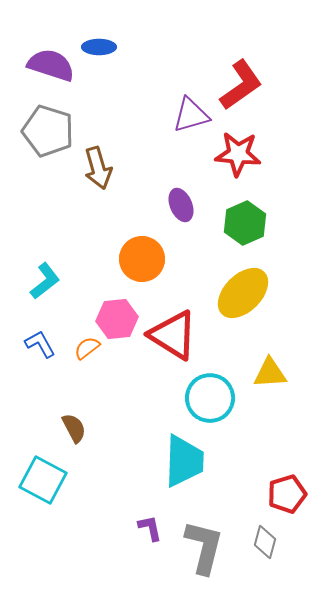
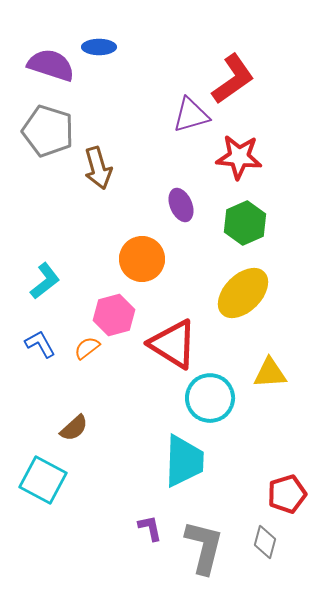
red L-shape: moved 8 px left, 6 px up
red star: moved 1 px right, 3 px down
pink hexagon: moved 3 px left, 4 px up; rotated 9 degrees counterclockwise
red triangle: moved 9 px down
brown semicircle: rotated 76 degrees clockwise
